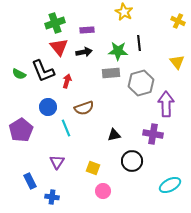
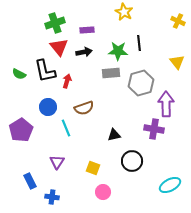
black L-shape: moved 2 px right; rotated 10 degrees clockwise
purple cross: moved 1 px right, 5 px up
pink circle: moved 1 px down
